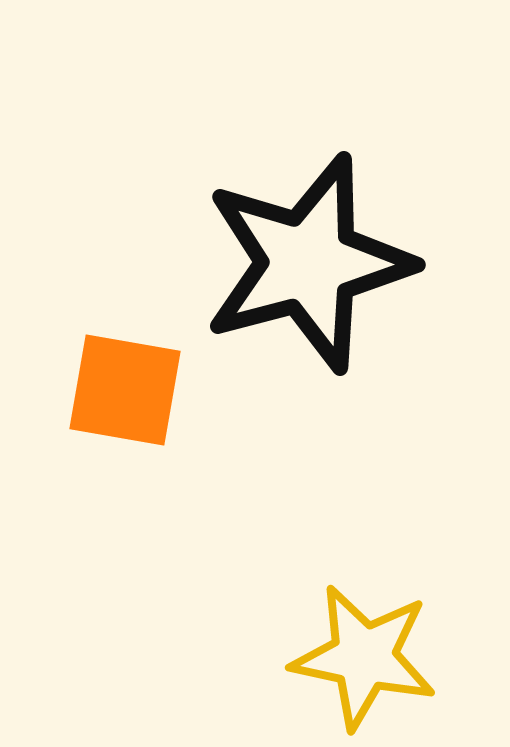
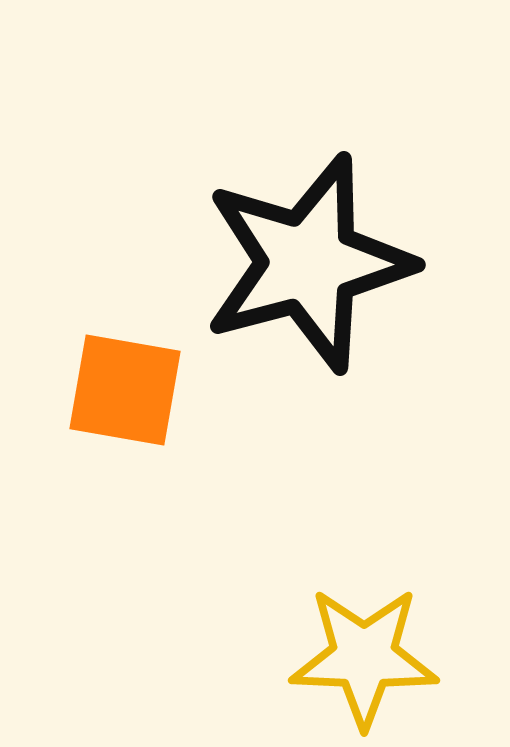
yellow star: rotated 10 degrees counterclockwise
